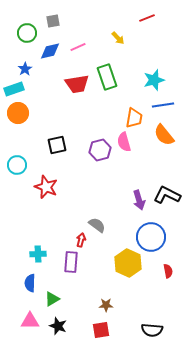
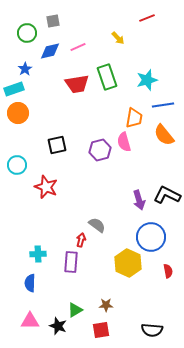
cyan star: moved 7 px left
green triangle: moved 23 px right, 11 px down
